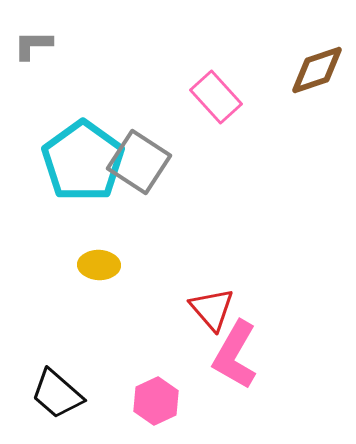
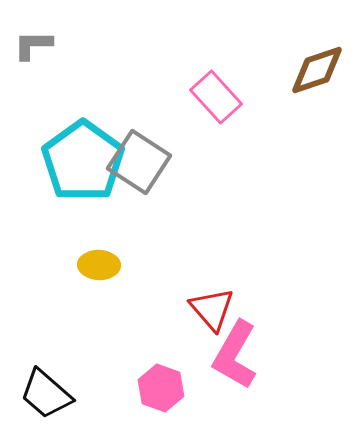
black trapezoid: moved 11 px left
pink hexagon: moved 5 px right, 13 px up; rotated 15 degrees counterclockwise
